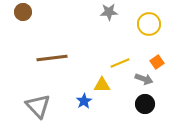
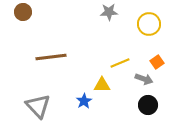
brown line: moved 1 px left, 1 px up
black circle: moved 3 px right, 1 px down
